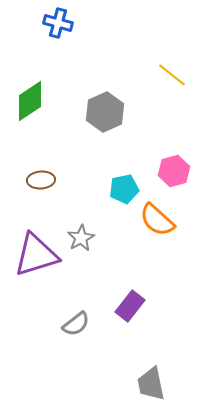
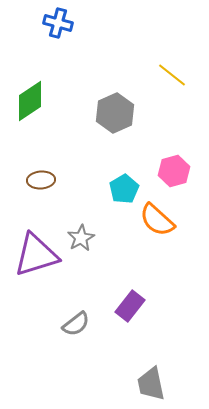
gray hexagon: moved 10 px right, 1 px down
cyan pentagon: rotated 20 degrees counterclockwise
